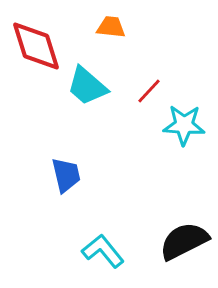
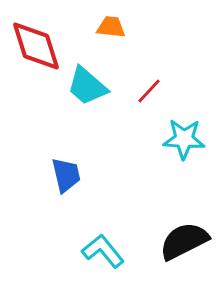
cyan star: moved 14 px down
